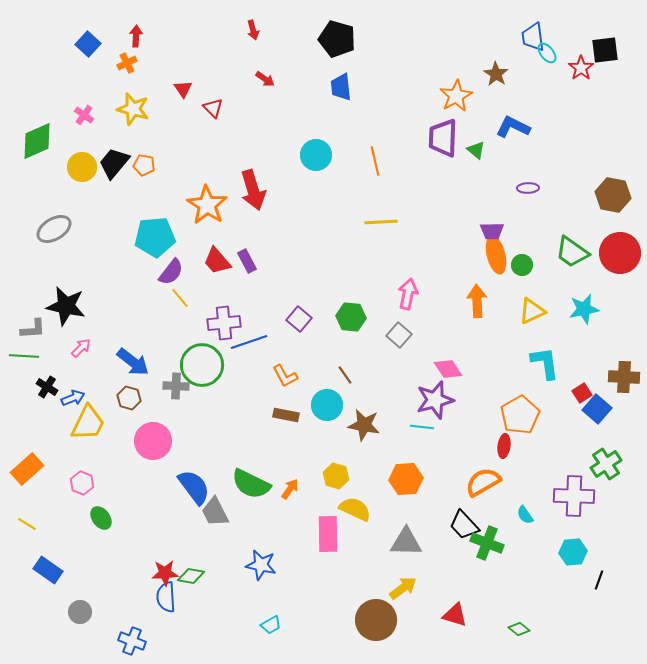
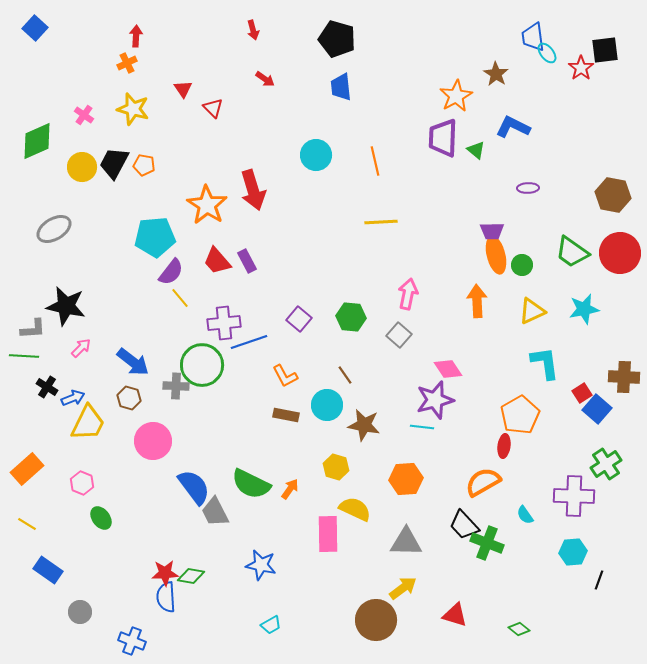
blue square at (88, 44): moved 53 px left, 16 px up
black trapezoid at (114, 163): rotated 12 degrees counterclockwise
yellow hexagon at (336, 476): moved 9 px up
